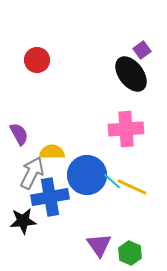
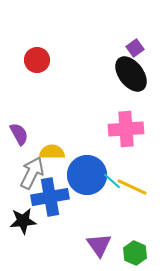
purple square: moved 7 px left, 2 px up
green hexagon: moved 5 px right
